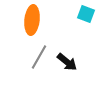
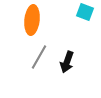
cyan square: moved 1 px left, 2 px up
black arrow: rotated 70 degrees clockwise
